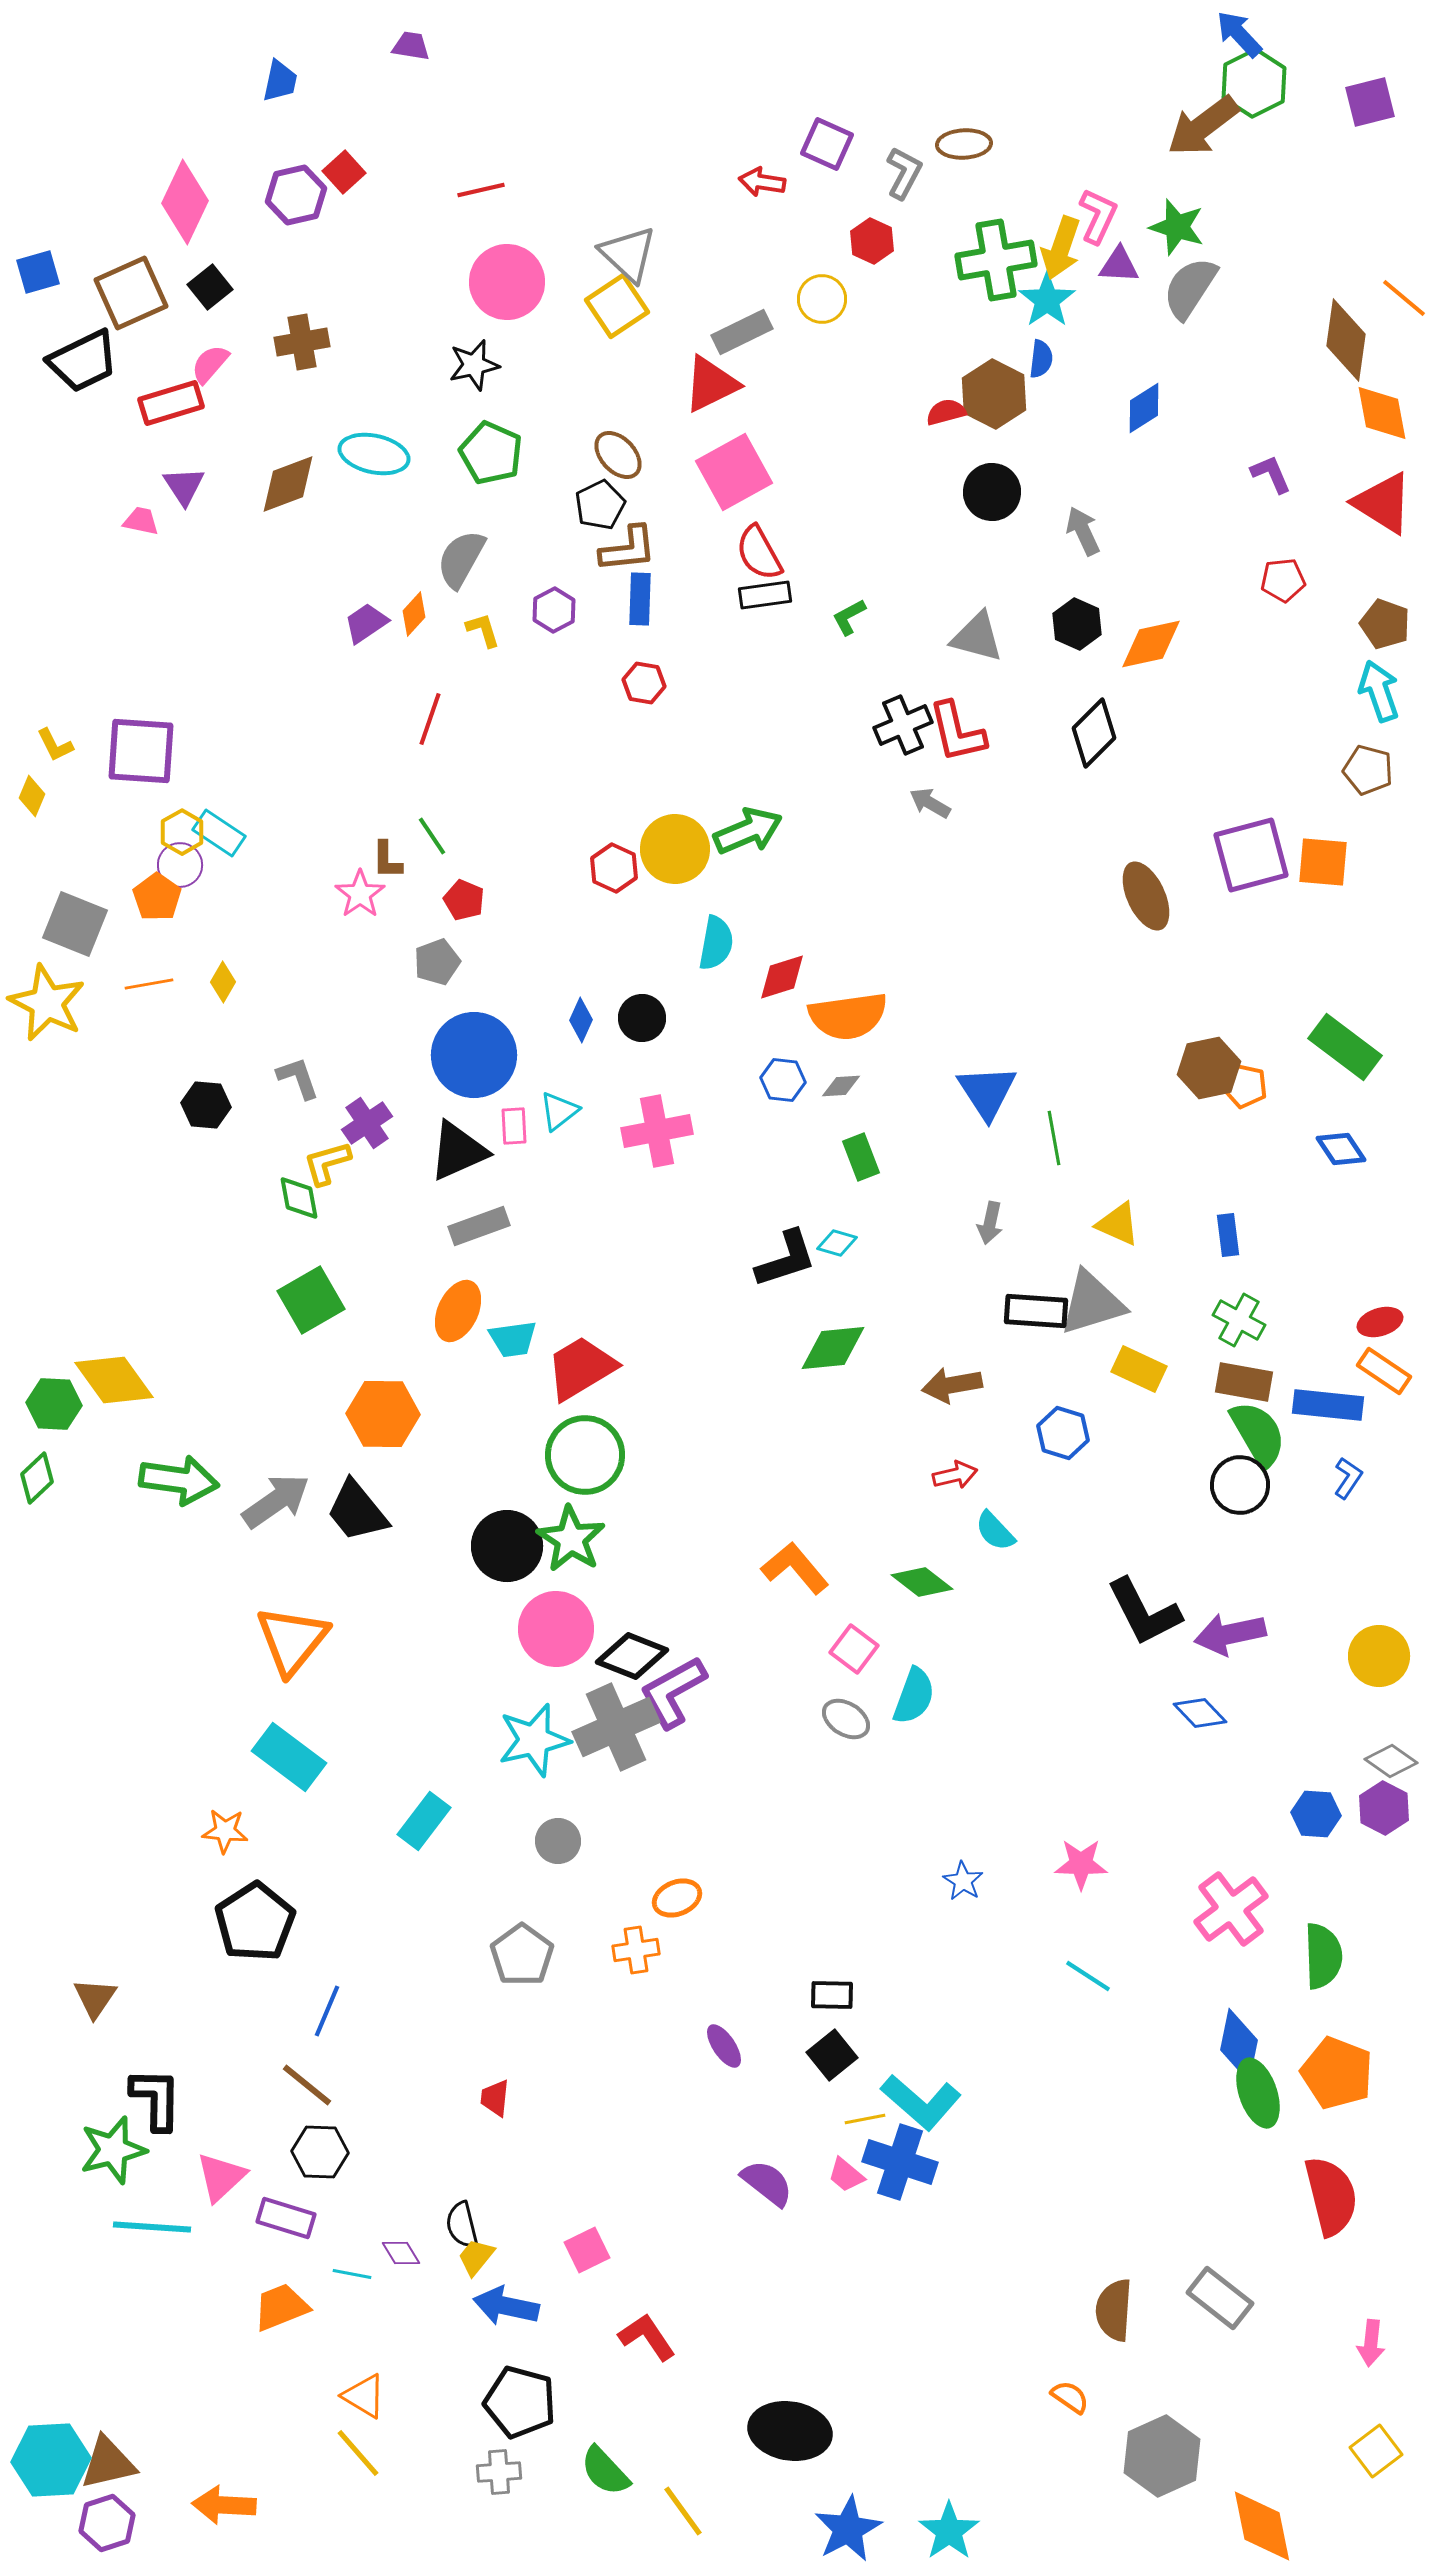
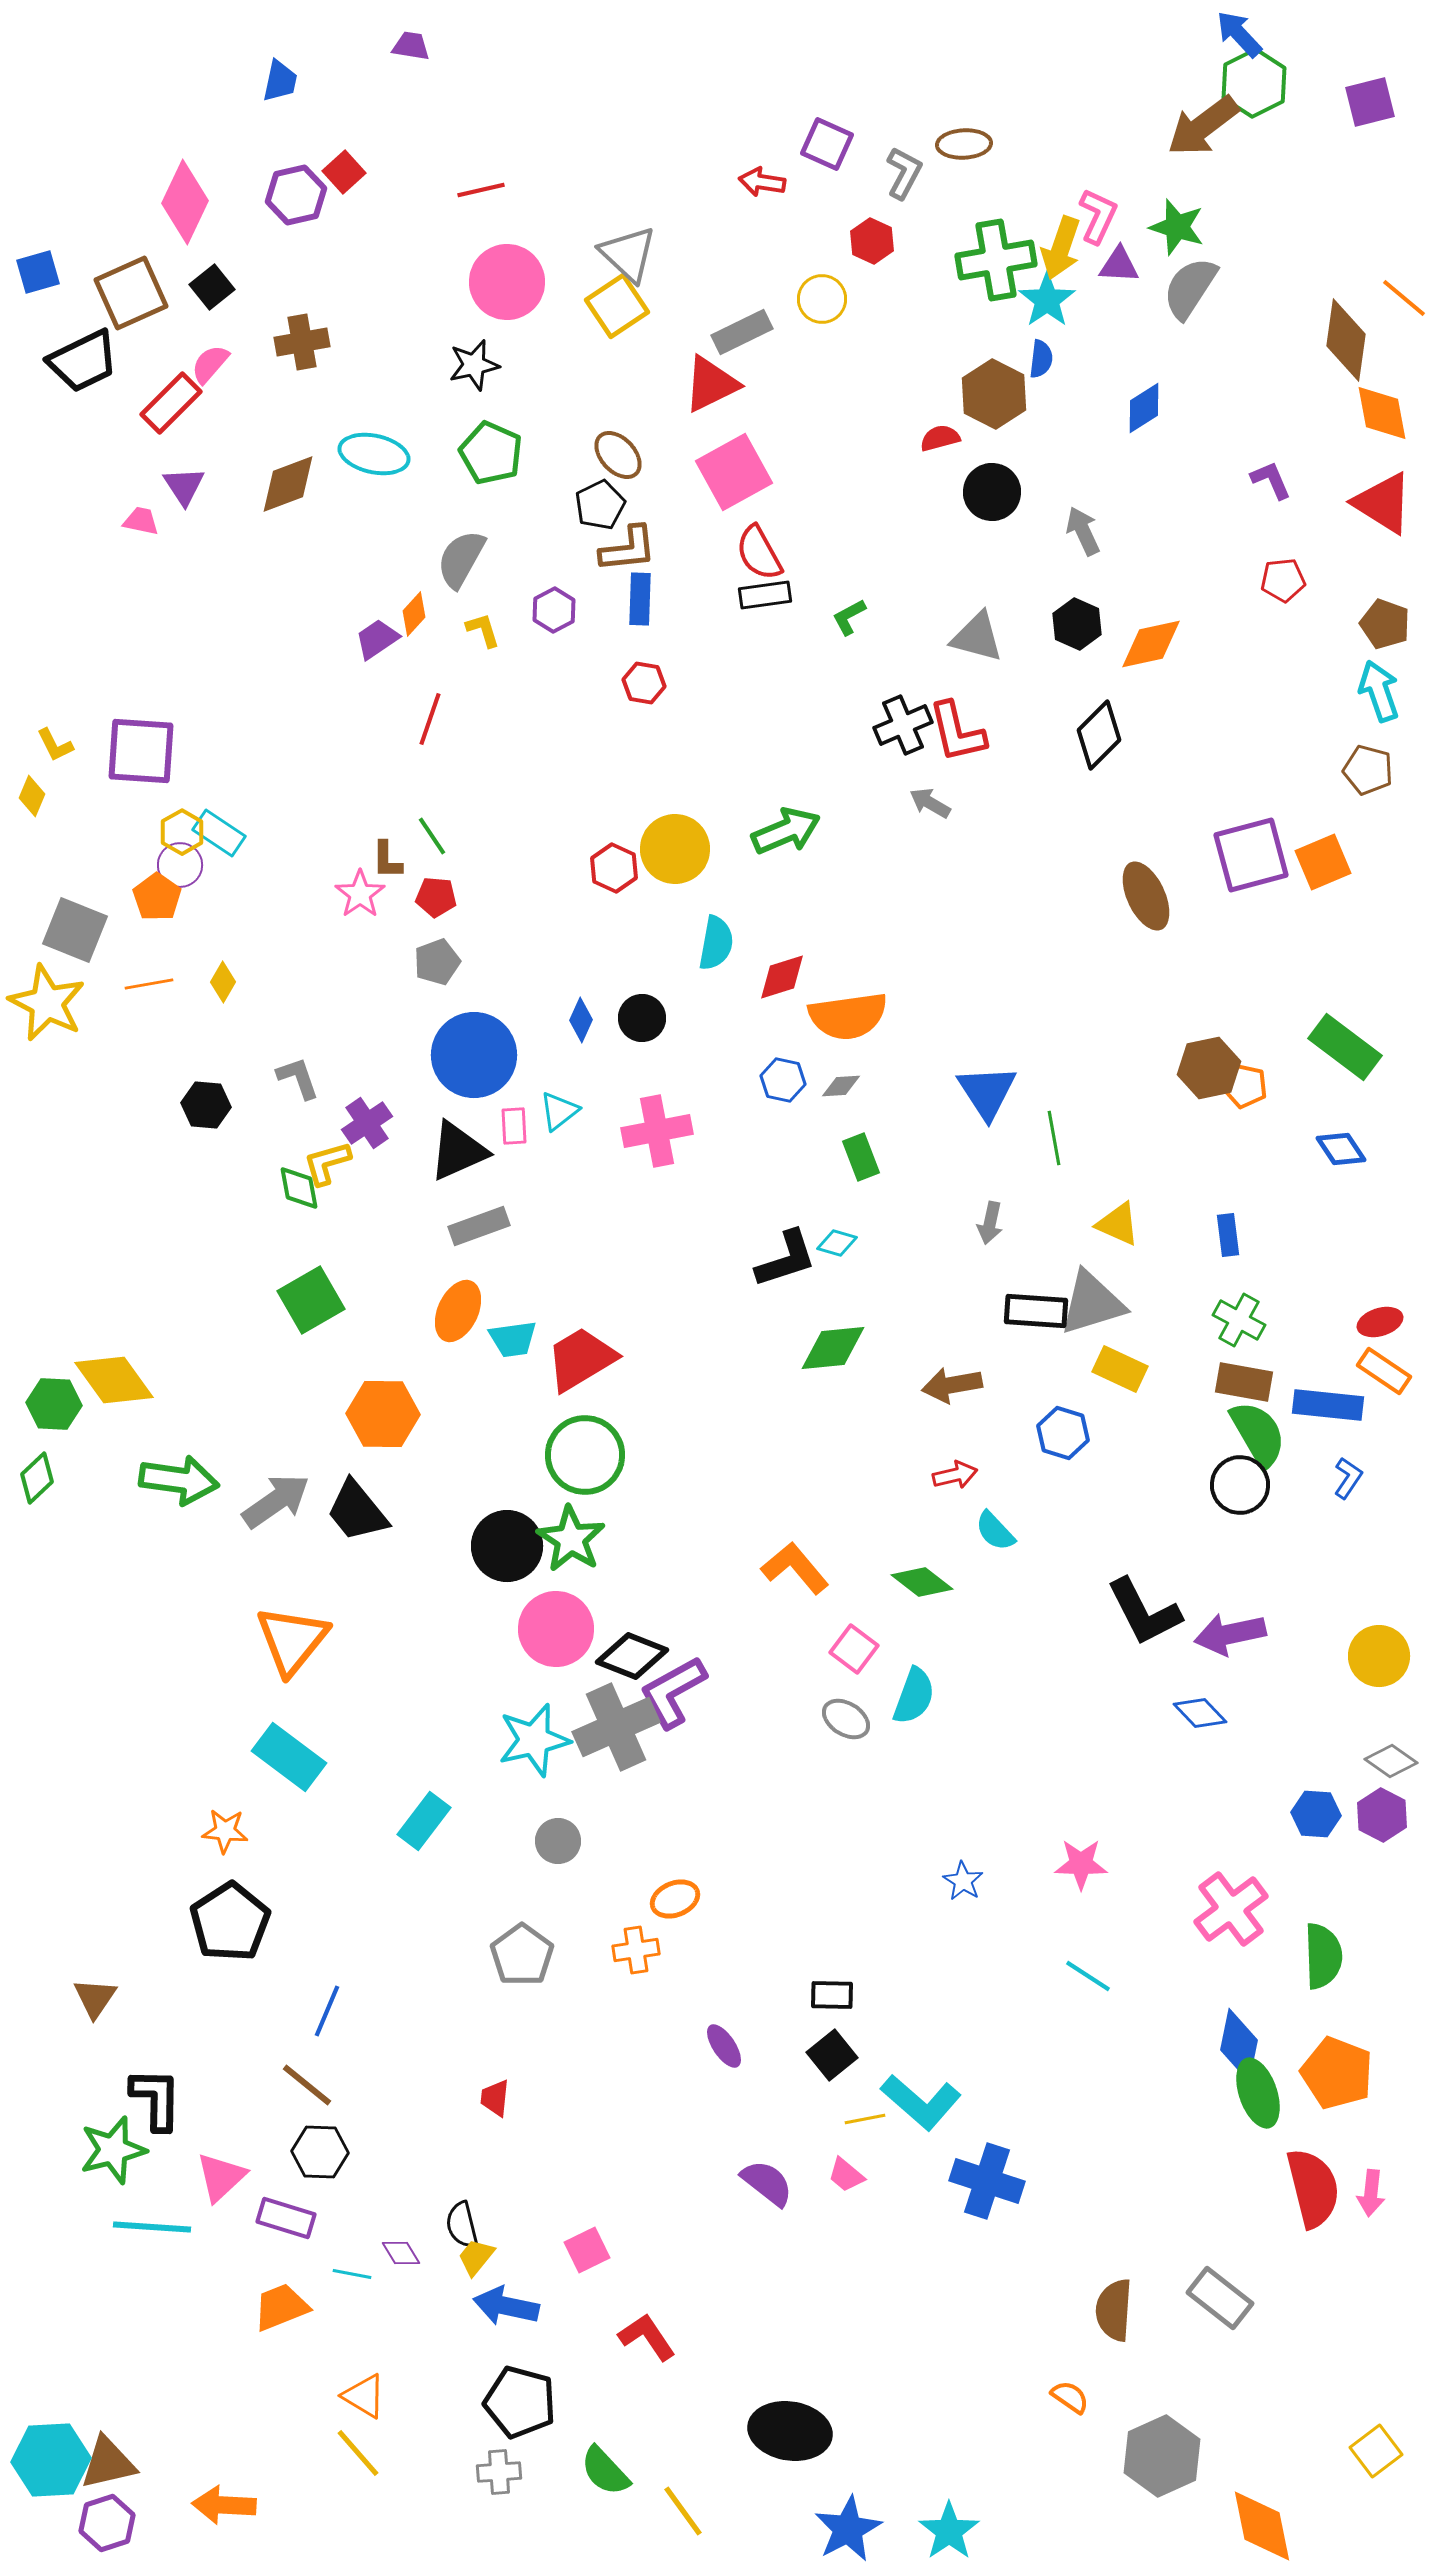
black square at (210, 287): moved 2 px right
red rectangle at (171, 403): rotated 28 degrees counterclockwise
red semicircle at (946, 412): moved 6 px left, 26 px down
purple L-shape at (1271, 474): moved 6 px down
purple trapezoid at (366, 623): moved 11 px right, 16 px down
black diamond at (1094, 733): moved 5 px right, 2 px down
green arrow at (748, 831): moved 38 px right
orange square at (1323, 862): rotated 28 degrees counterclockwise
red pentagon at (464, 900): moved 28 px left, 3 px up; rotated 18 degrees counterclockwise
gray square at (75, 924): moved 6 px down
blue hexagon at (783, 1080): rotated 6 degrees clockwise
green diamond at (299, 1198): moved 10 px up
red trapezoid at (581, 1368): moved 9 px up
yellow rectangle at (1139, 1369): moved 19 px left
purple hexagon at (1384, 1808): moved 2 px left, 7 px down
orange ellipse at (677, 1898): moved 2 px left, 1 px down
black pentagon at (255, 1922): moved 25 px left
blue cross at (900, 2162): moved 87 px right, 19 px down
red semicircle at (1331, 2196): moved 18 px left, 8 px up
pink arrow at (1371, 2343): moved 150 px up
